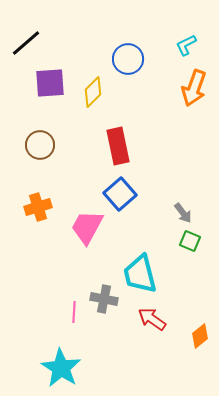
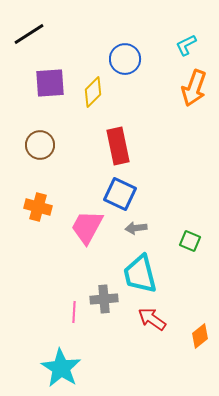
black line: moved 3 px right, 9 px up; rotated 8 degrees clockwise
blue circle: moved 3 px left
blue square: rotated 24 degrees counterclockwise
orange cross: rotated 32 degrees clockwise
gray arrow: moved 47 px left, 15 px down; rotated 120 degrees clockwise
gray cross: rotated 16 degrees counterclockwise
